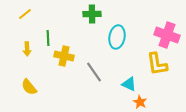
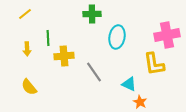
pink cross: rotated 30 degrees counterclockwise
yellow cross: rotated 18 degrees counterclockwise
yellow L-shape: moved 3 px left
